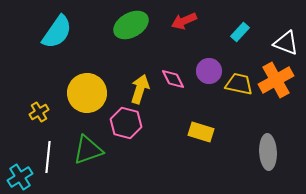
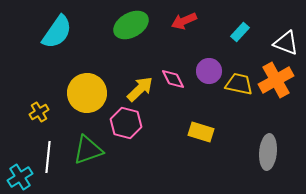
yellow arrow: rotated 28 degrees clockwise
gray ellipse: rotated 8 degrees clockwise
